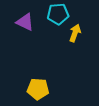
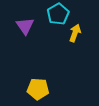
cyan pentagon: rotated 25 degrees counterclockwise
purple triangle: moved 4 px down; rotated 30 degrees clockwise
